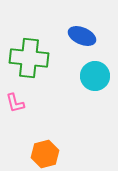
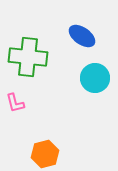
blue ellipse: rotated 12 degrees clockwise
green cross: moved 1 px left, 1 px up
cyan circle: moved 2 px down
